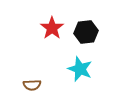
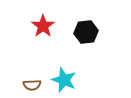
red star: moved 9 px left, 2 px up
cyan star: moved 16 px left, 11 px down
